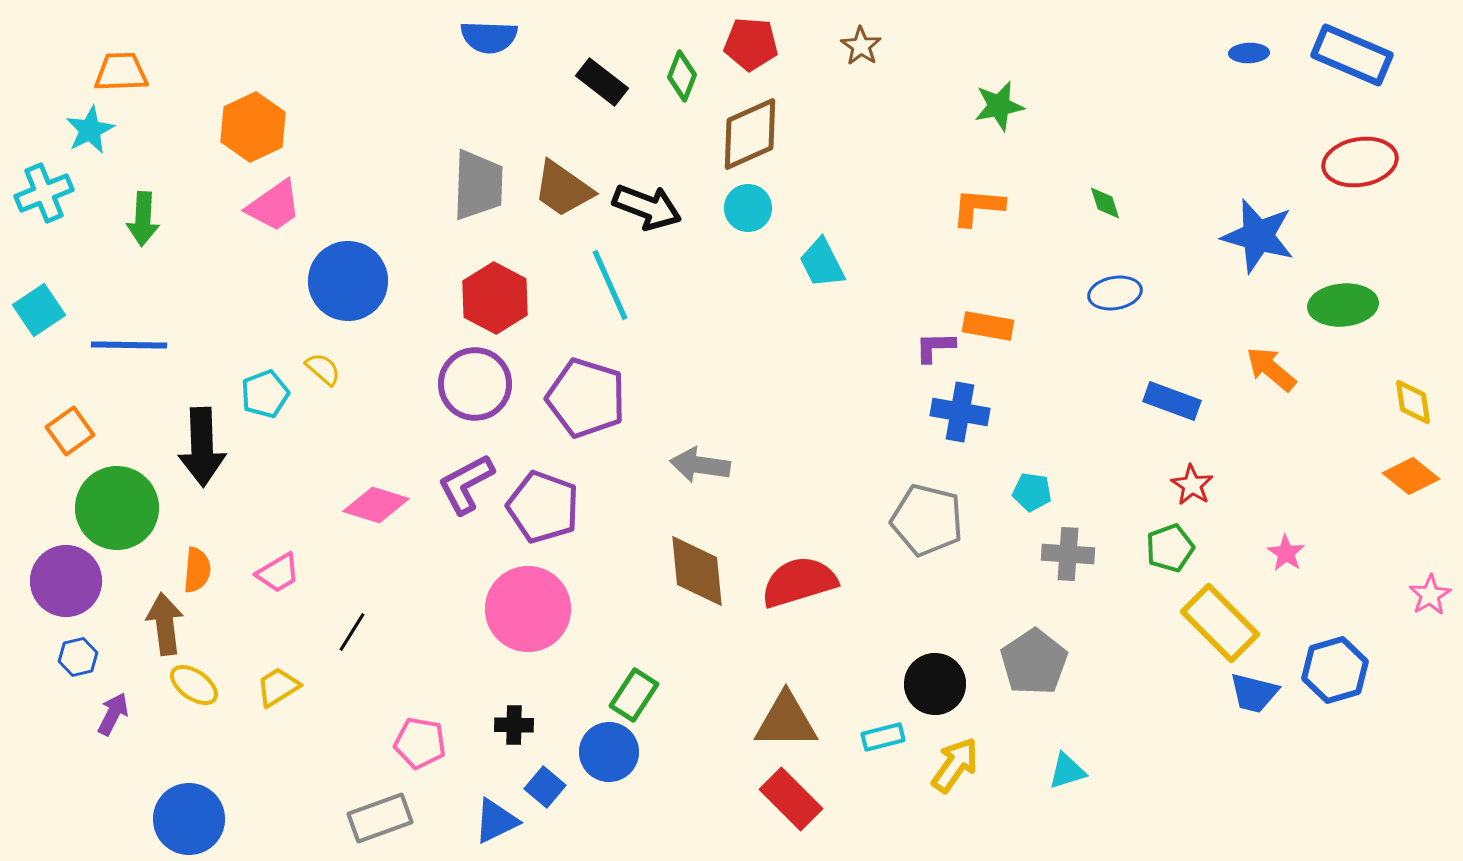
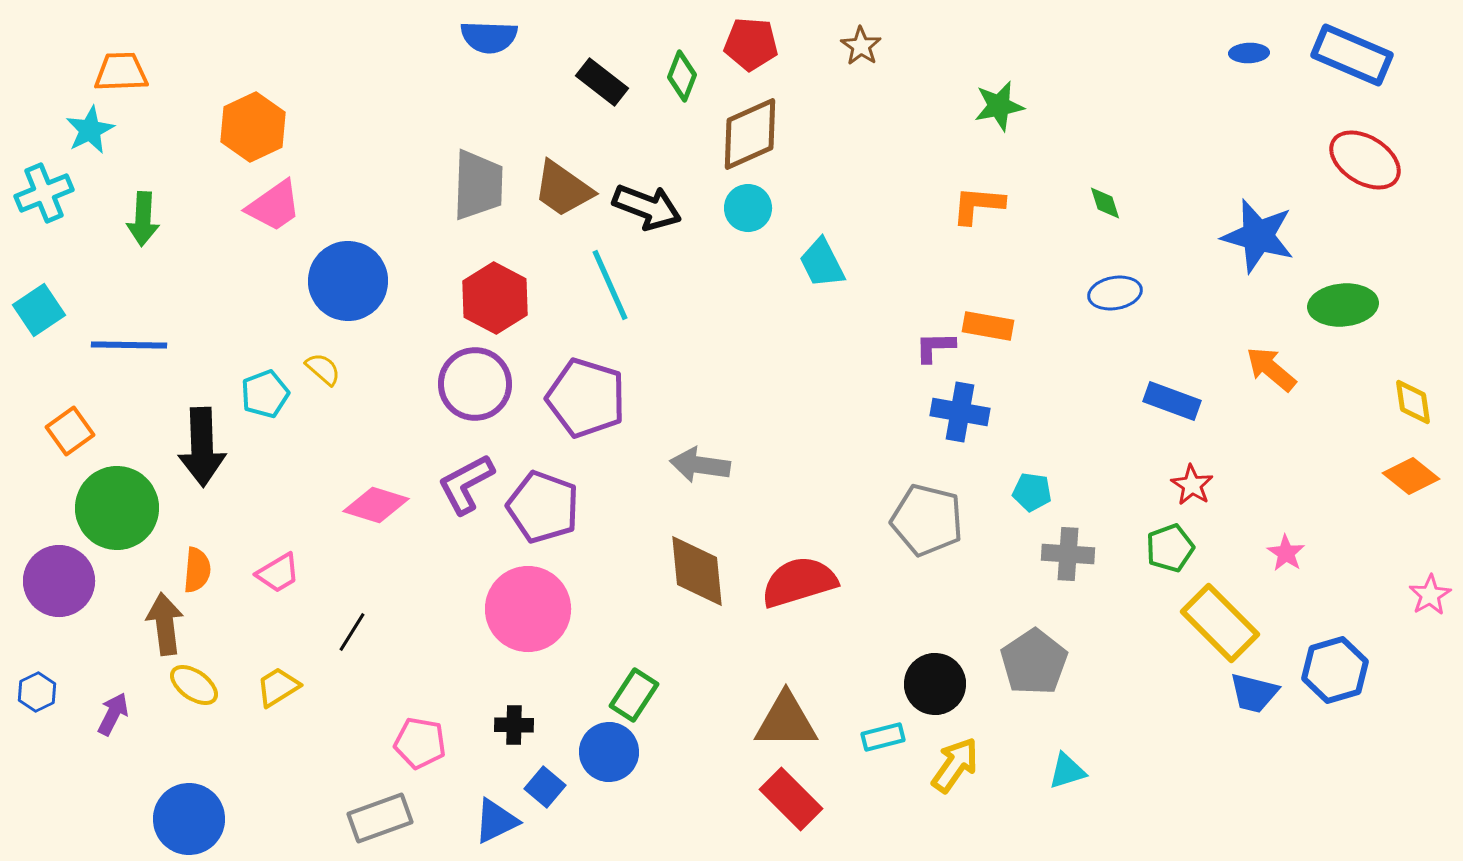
red ellipse at (1360, 162): moved 5 px right, 2 px up; rotated 42 degrees clockwise
orange L-shape at (978, 207): moved 2 px up
purple circle at (66, 581): moved 7 px left
blue hexagon at (78, 657): moved 41 px left, 35 px down; rotated 12 degrees counterclockwise
